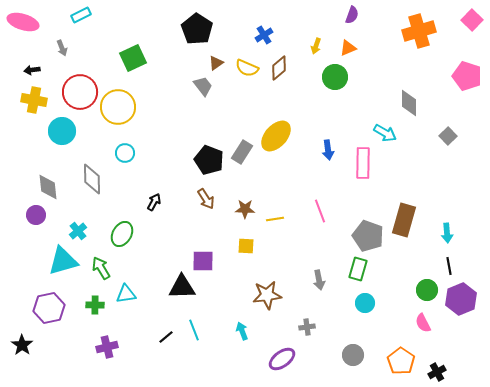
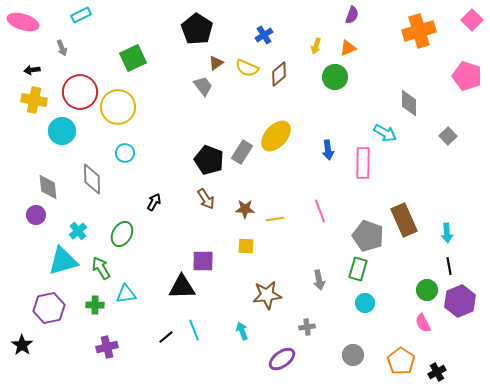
brown diamond at (279, 68): moved 6 px down
brown rectangle at (404, 220): rotated 40 degrees counterclockwise
purple hexagon at (461, 299): moved 1 px left, 2 px down
